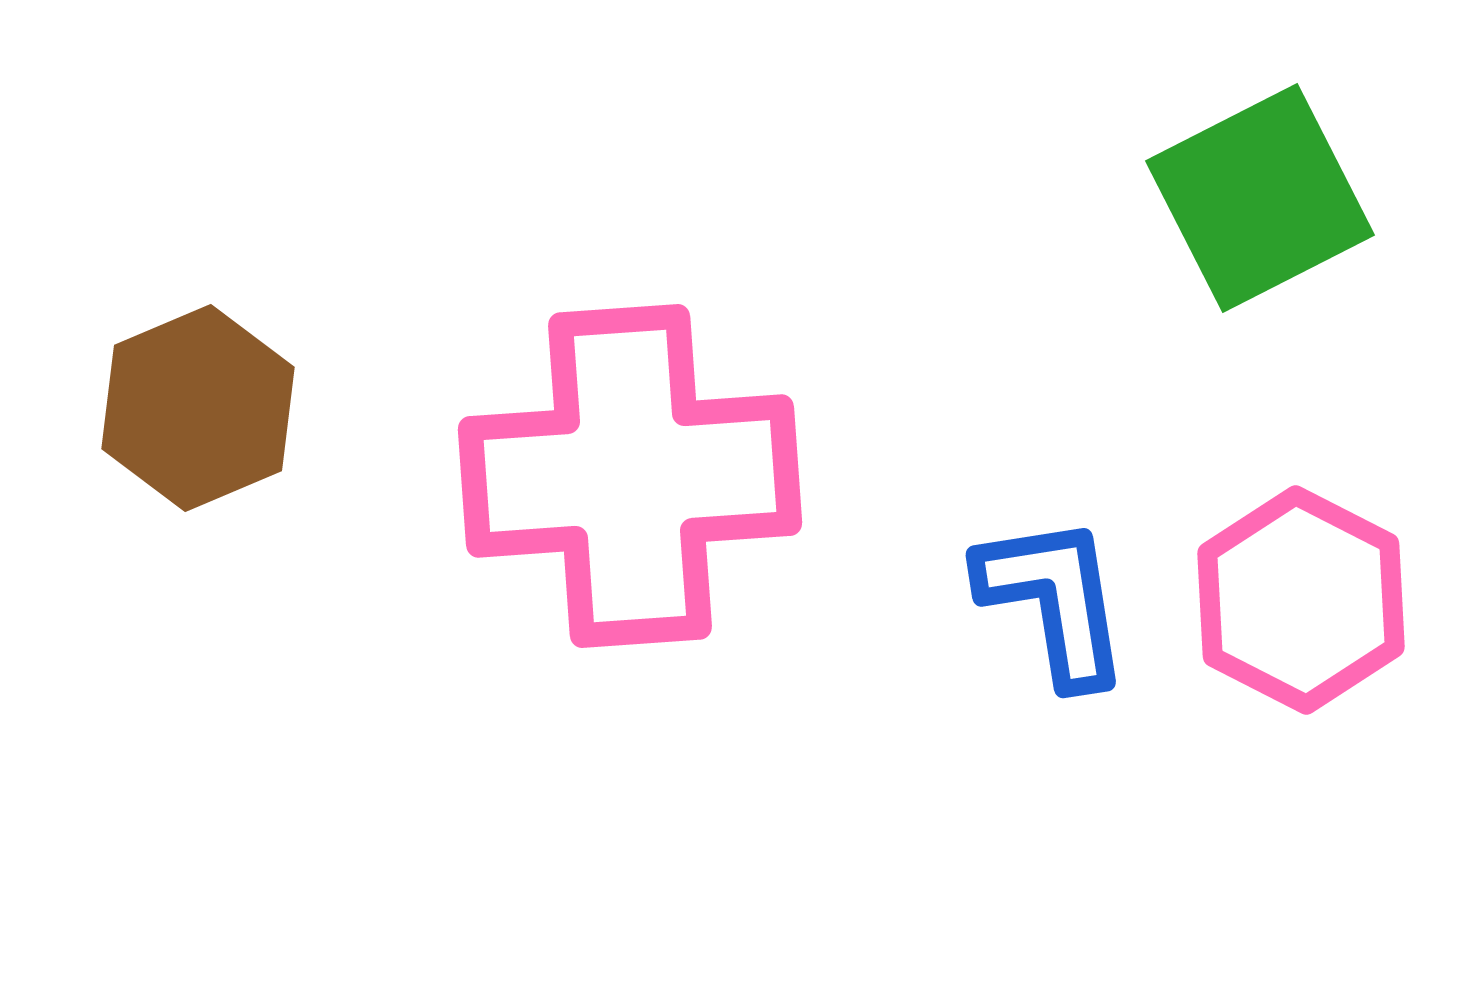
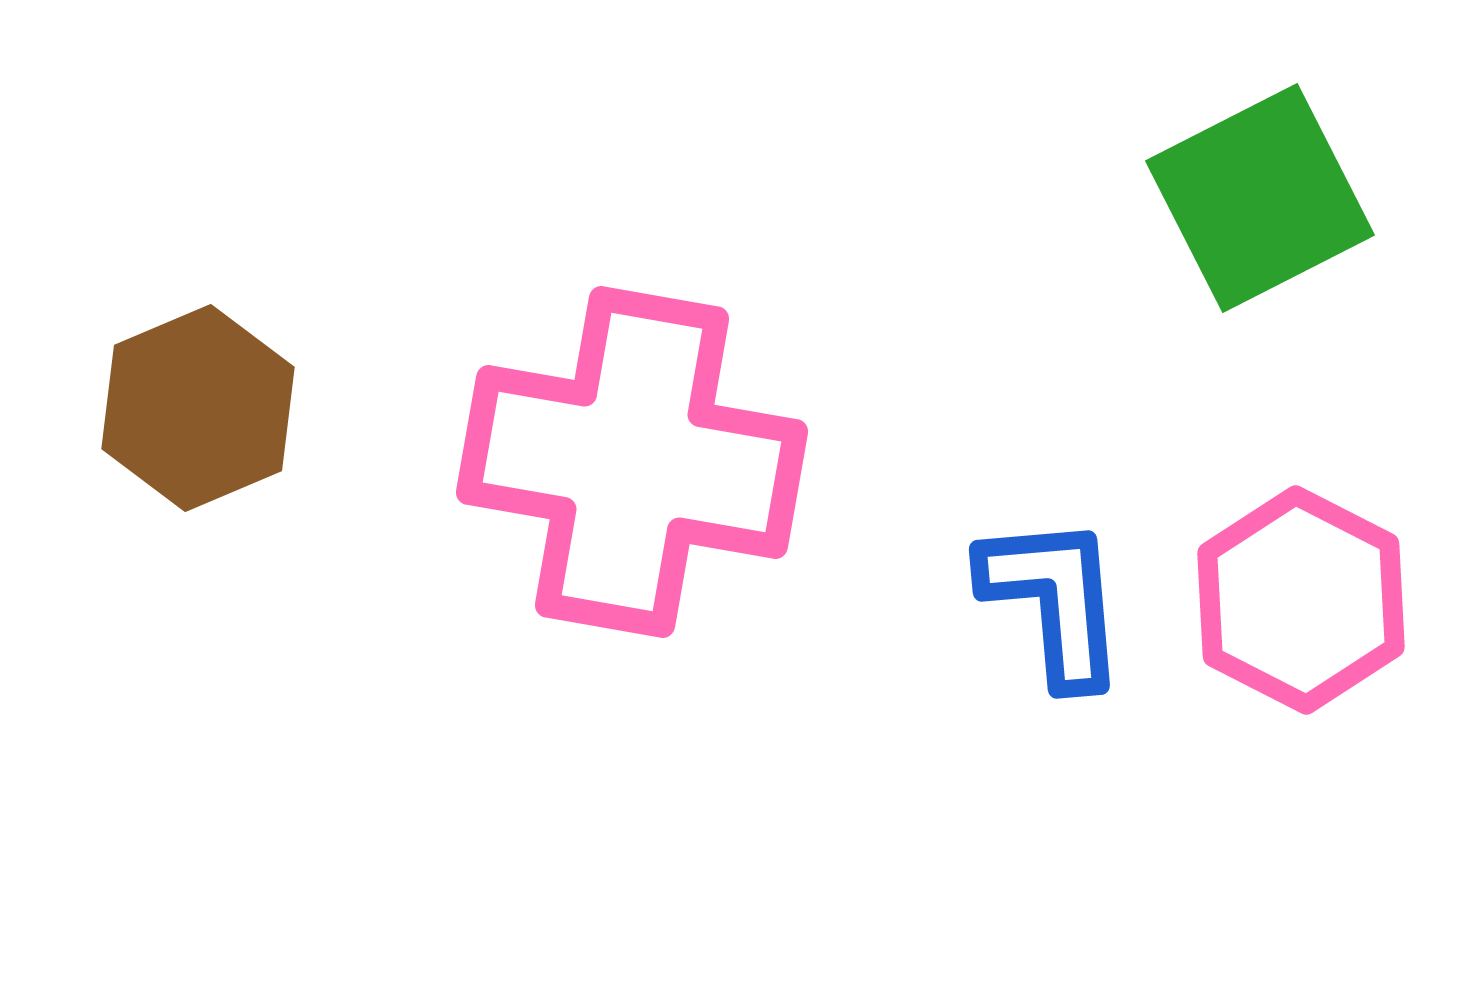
pink cross: moved 2 px right, 14 px up; rotated 14 degrees clockwise
blue L-shape: rotated 4 degrees clockwise
